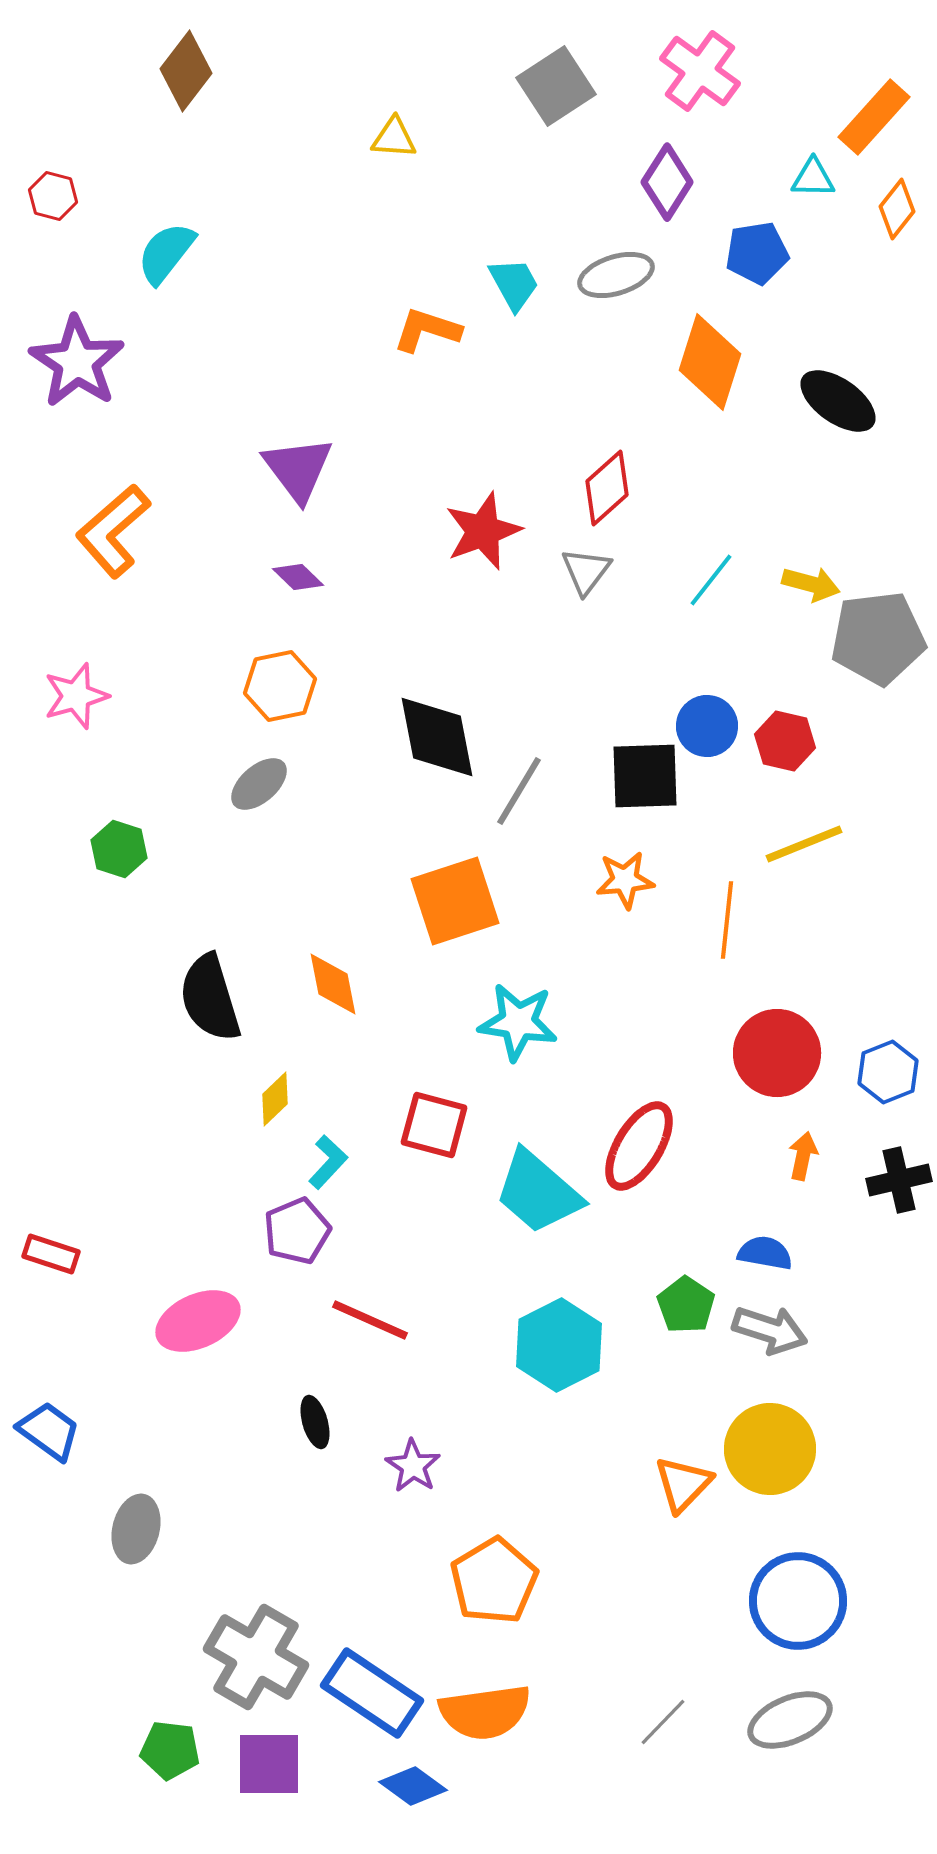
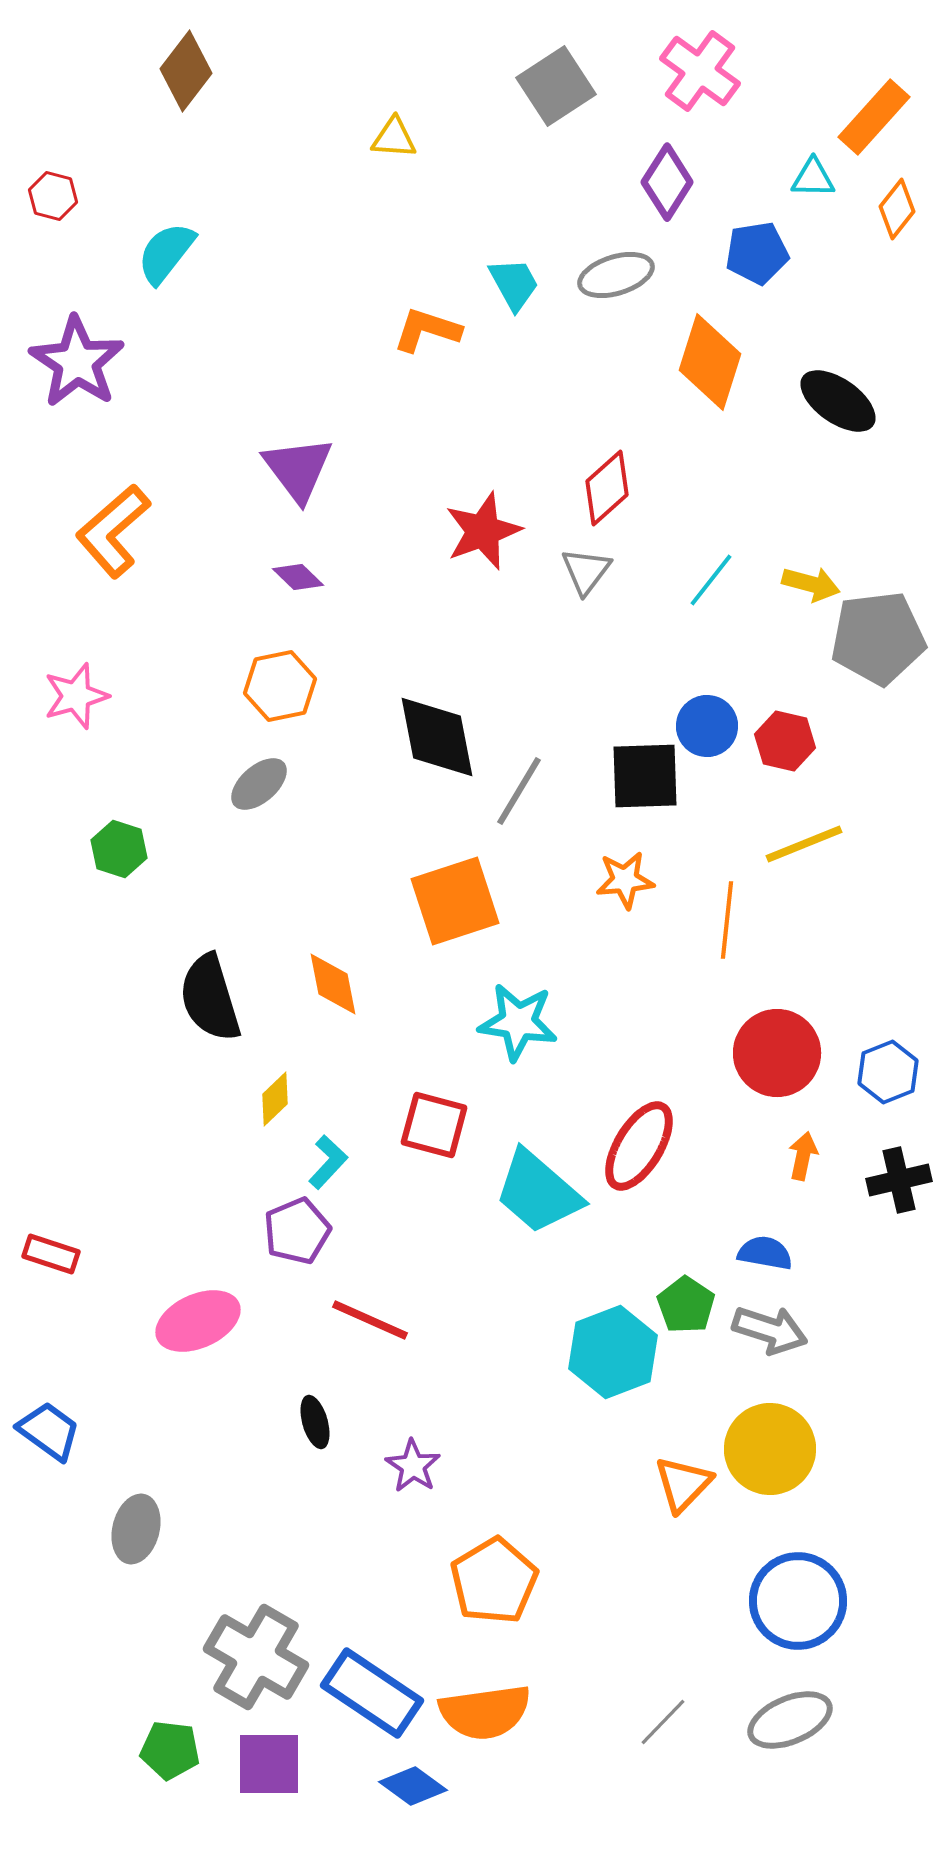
cyan hexagon at (559, 1345): moved 54 px right, 7 px down; rotated 6 degrees clockwise
